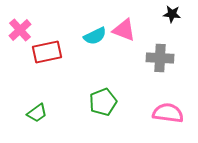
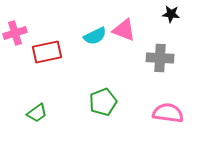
black star: moved 1 px left
pink cross: moved 5 px left, 3 px down; rotated 25 degrees clockwise
